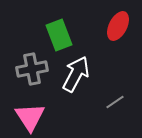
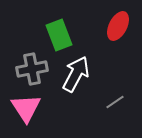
pink triangle: moved 4 px left, 9 px up
